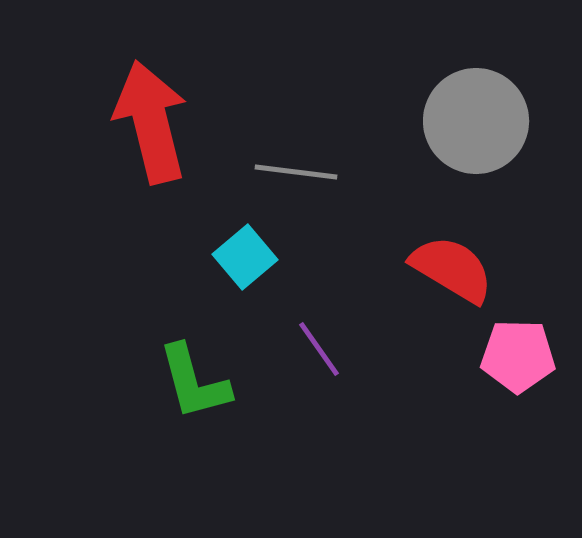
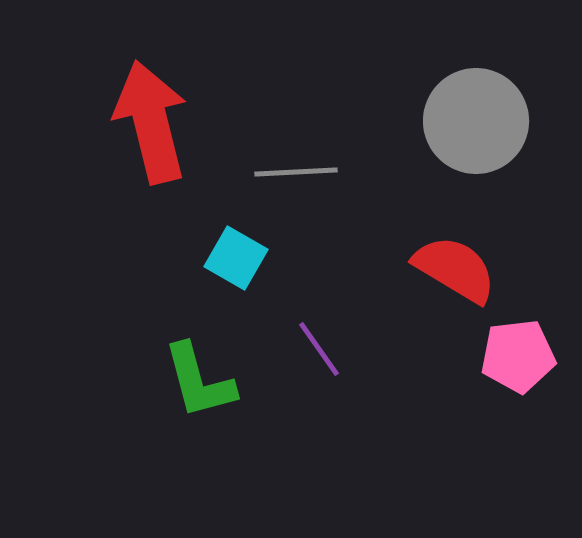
gray line: rotated 10 degrees counterclockwise
cyan square: moved 9 px left, 1 px down; rotated 20 degrees counterclockwise
red semicircle: moved 3 px right
pink pentagon: rotated 8 degrees counterclockwise
green L-shape: moved 5 px right, 1 px up
